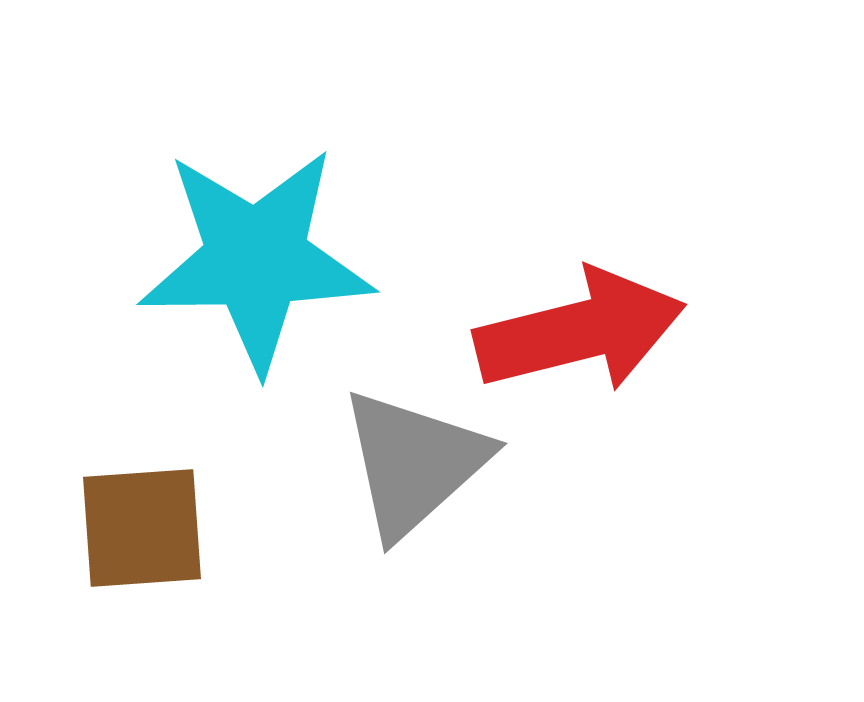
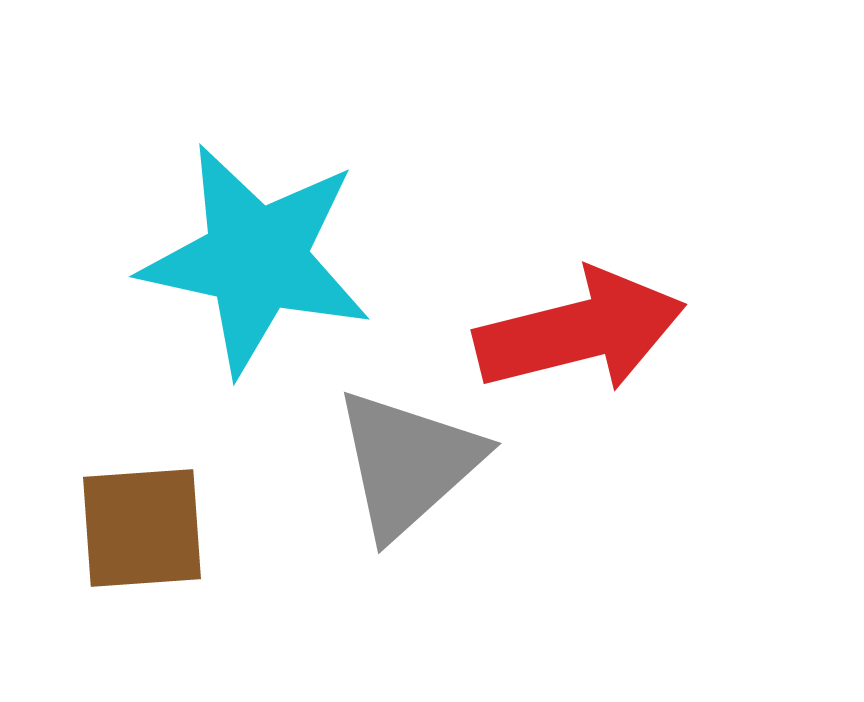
cyan star: rotated 13 degrees clockwise
gray triangle: moved 6 px left
